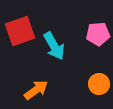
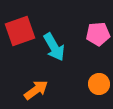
cyan arrow: moved 1 px down
